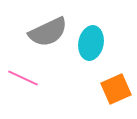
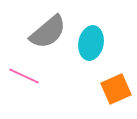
gray semicircle: rotated 15 degrees counterclockwise
pink line: moved 1 px right, 2 px up
